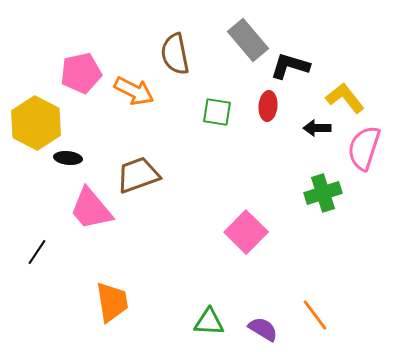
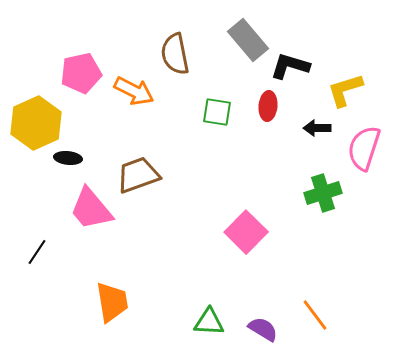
yellow L-shape: moved 8 px up; rotated 69 degrees counterclockwise
yellow hexagon: rotated 9 degrees clockwise
